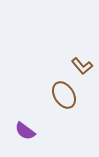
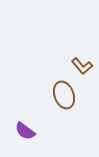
brown ellipse: rotated 12 degrees clockwise
